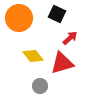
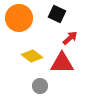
yellow diamond: moved 1 px left; rotated 15 degrees counterclockwise
red triangle: rotated 15 degrees clockwise
